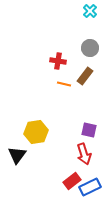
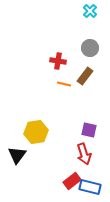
blue rectangle: rotated 40 degrees clockwise
